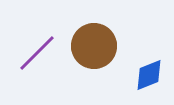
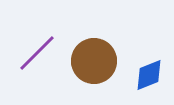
brown circle: moved 15 px down
